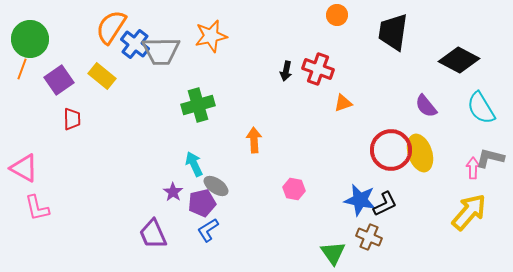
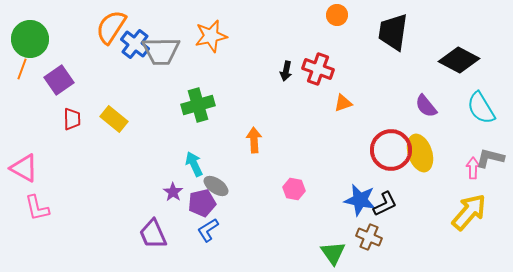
yellow rectangle: moved 12 px right, 43 px down
